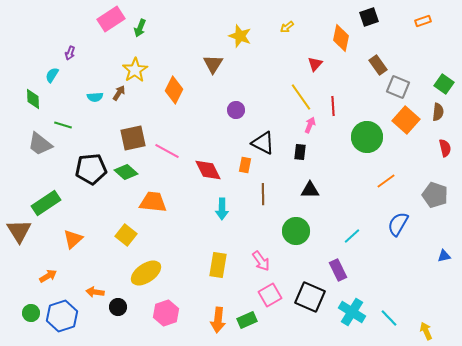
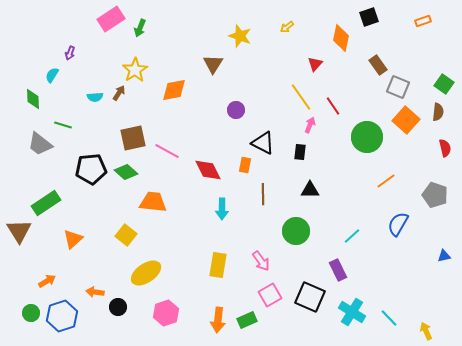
orange diamond at (174, 90): rotated 52 degrees clockwise
red line at (333, 106): rotated 30 degrees counterclockwise
orange arrow at (48, 276): moved 1 px left, 5 px down
